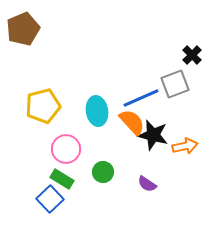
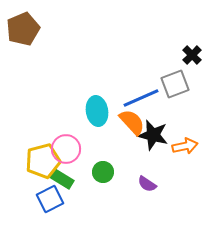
yellow pentagon: moved 55 px down
blue square: rotated 16 degrees clockwise
